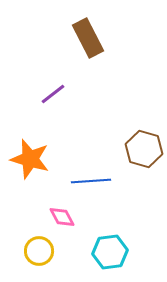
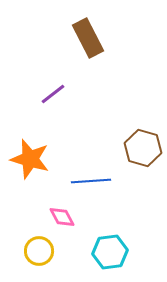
brown hexagon: moved 1 px left, 1 px up
